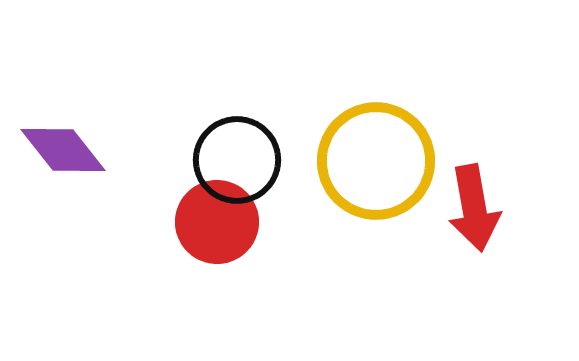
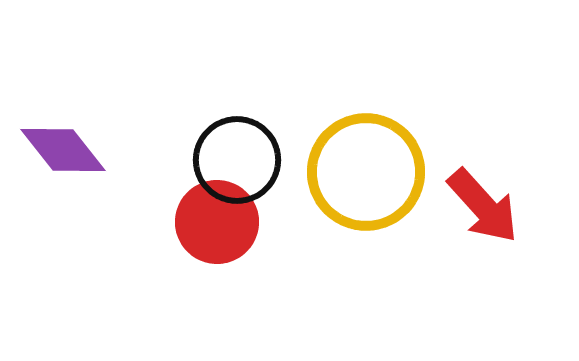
yellow circle: moved 10 px left, 11 px down
red arrow: moved 9 px right, 2 px up; rotated 32 degrees counterclockwise
